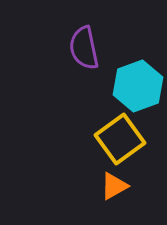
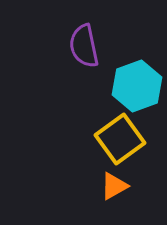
purple semicircle: moved 2 px up
cyan hexagon: moved 1 px left
